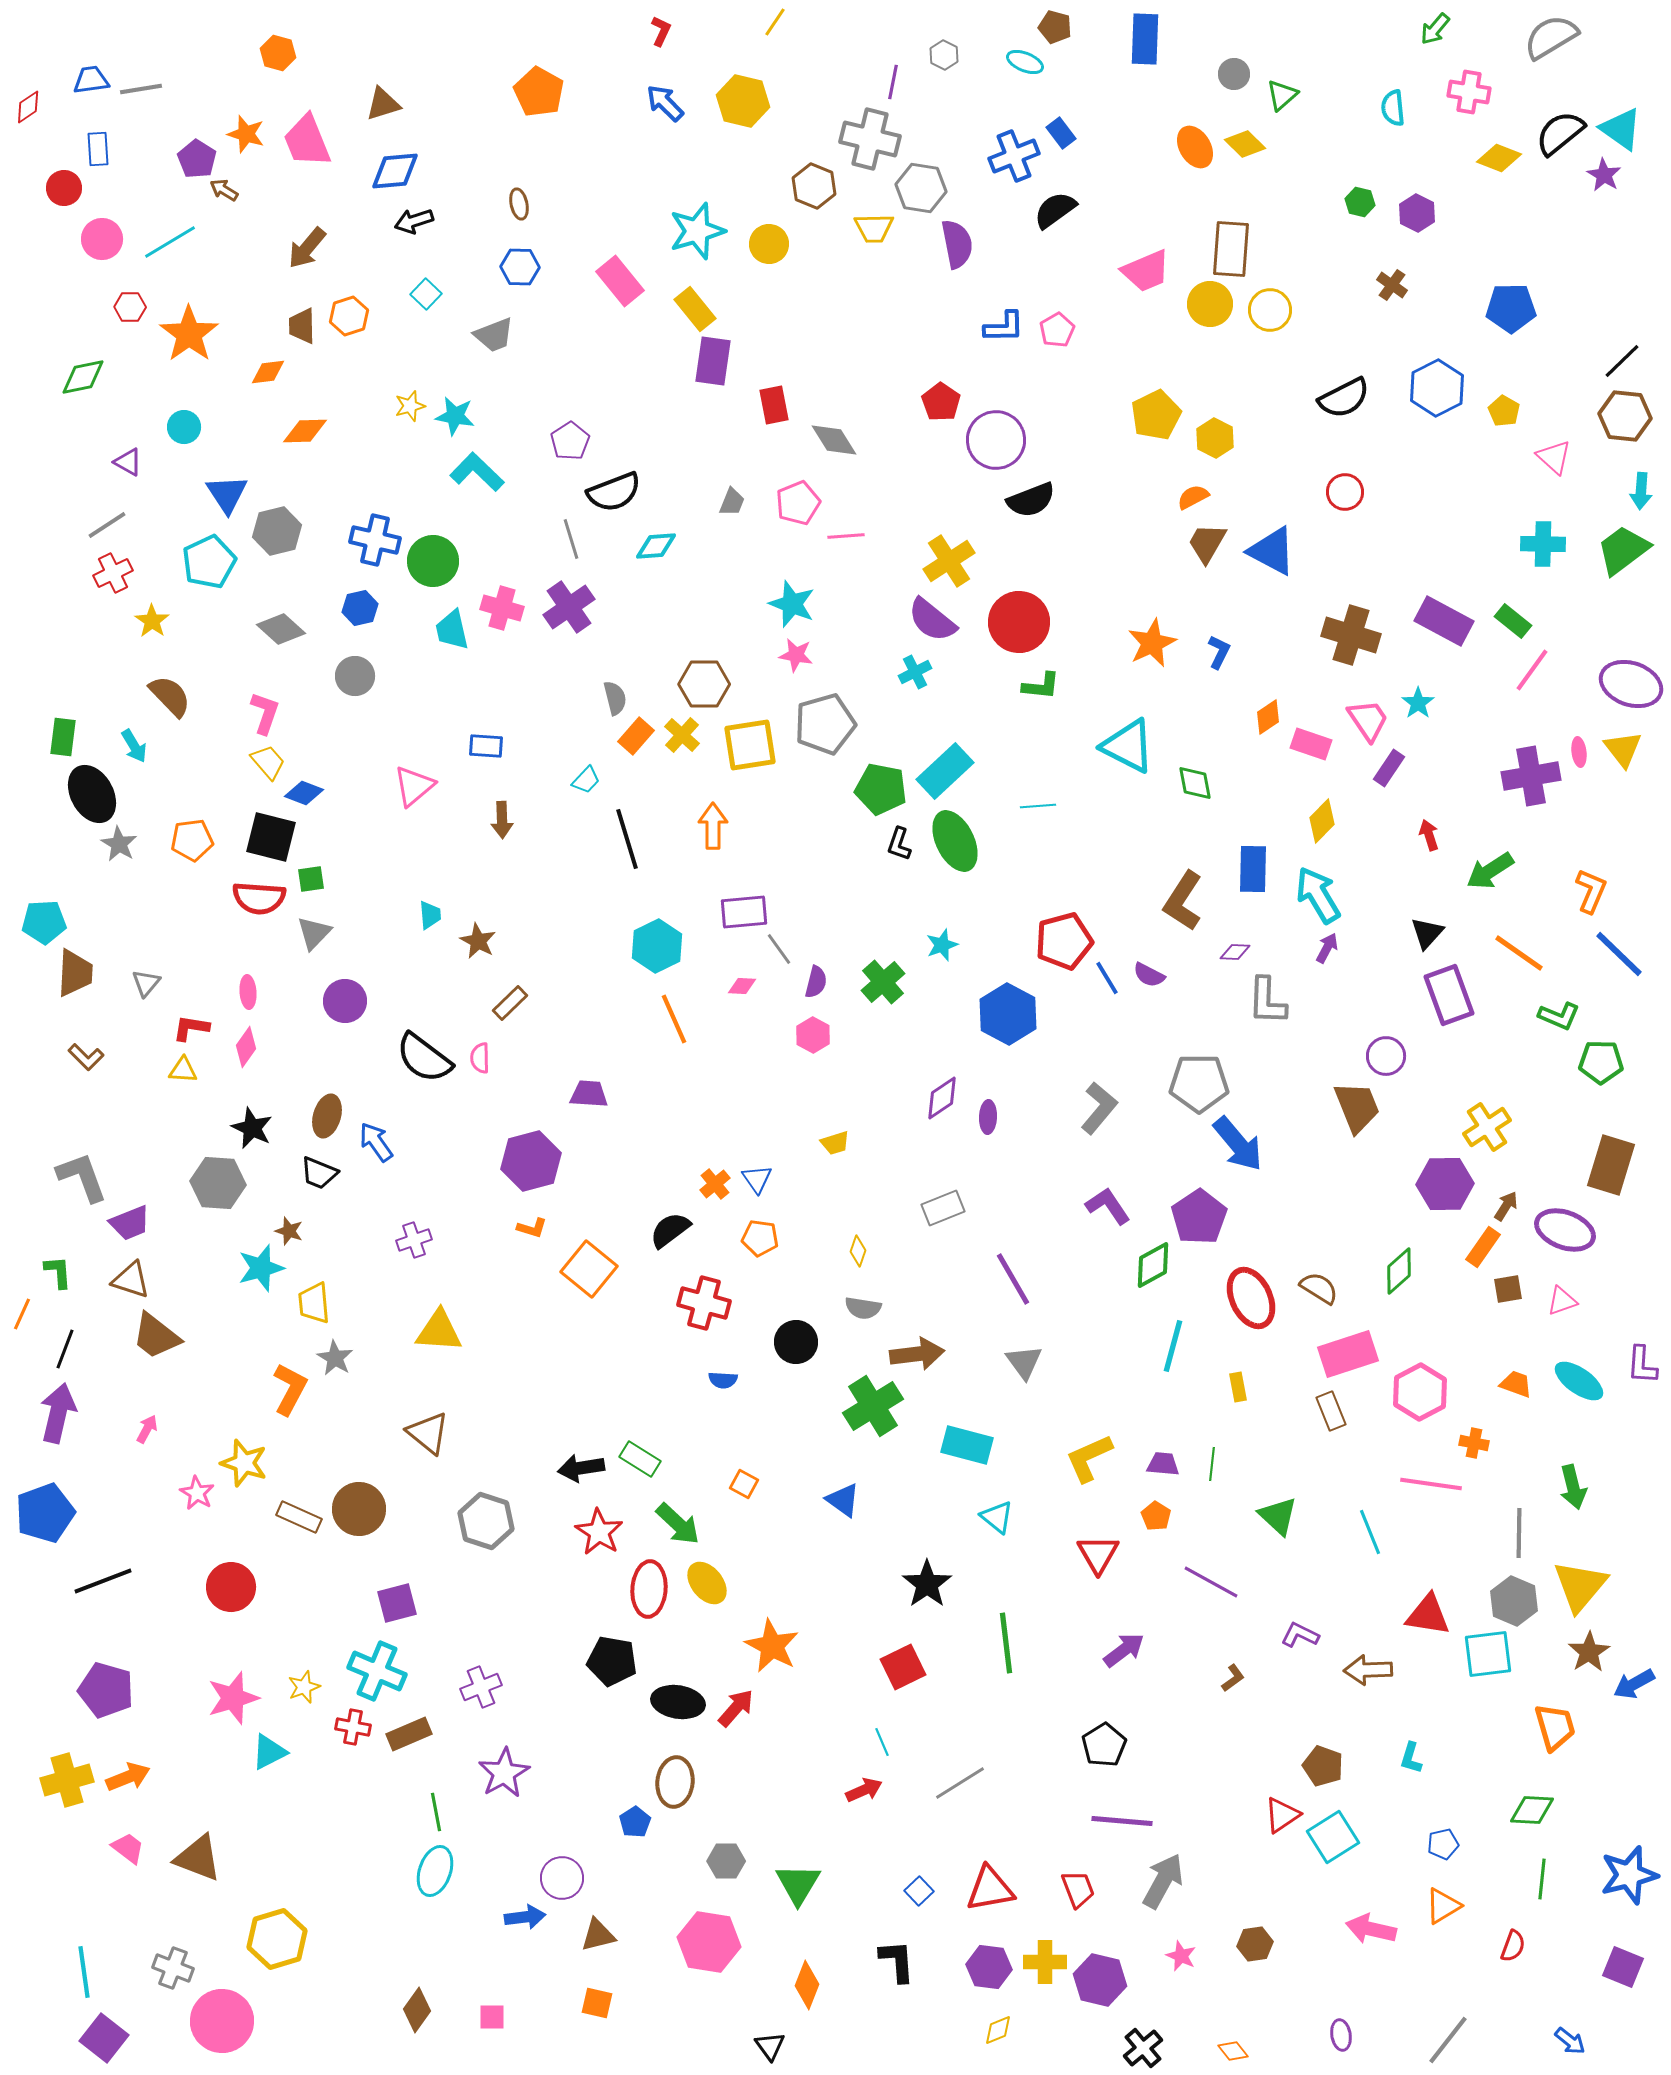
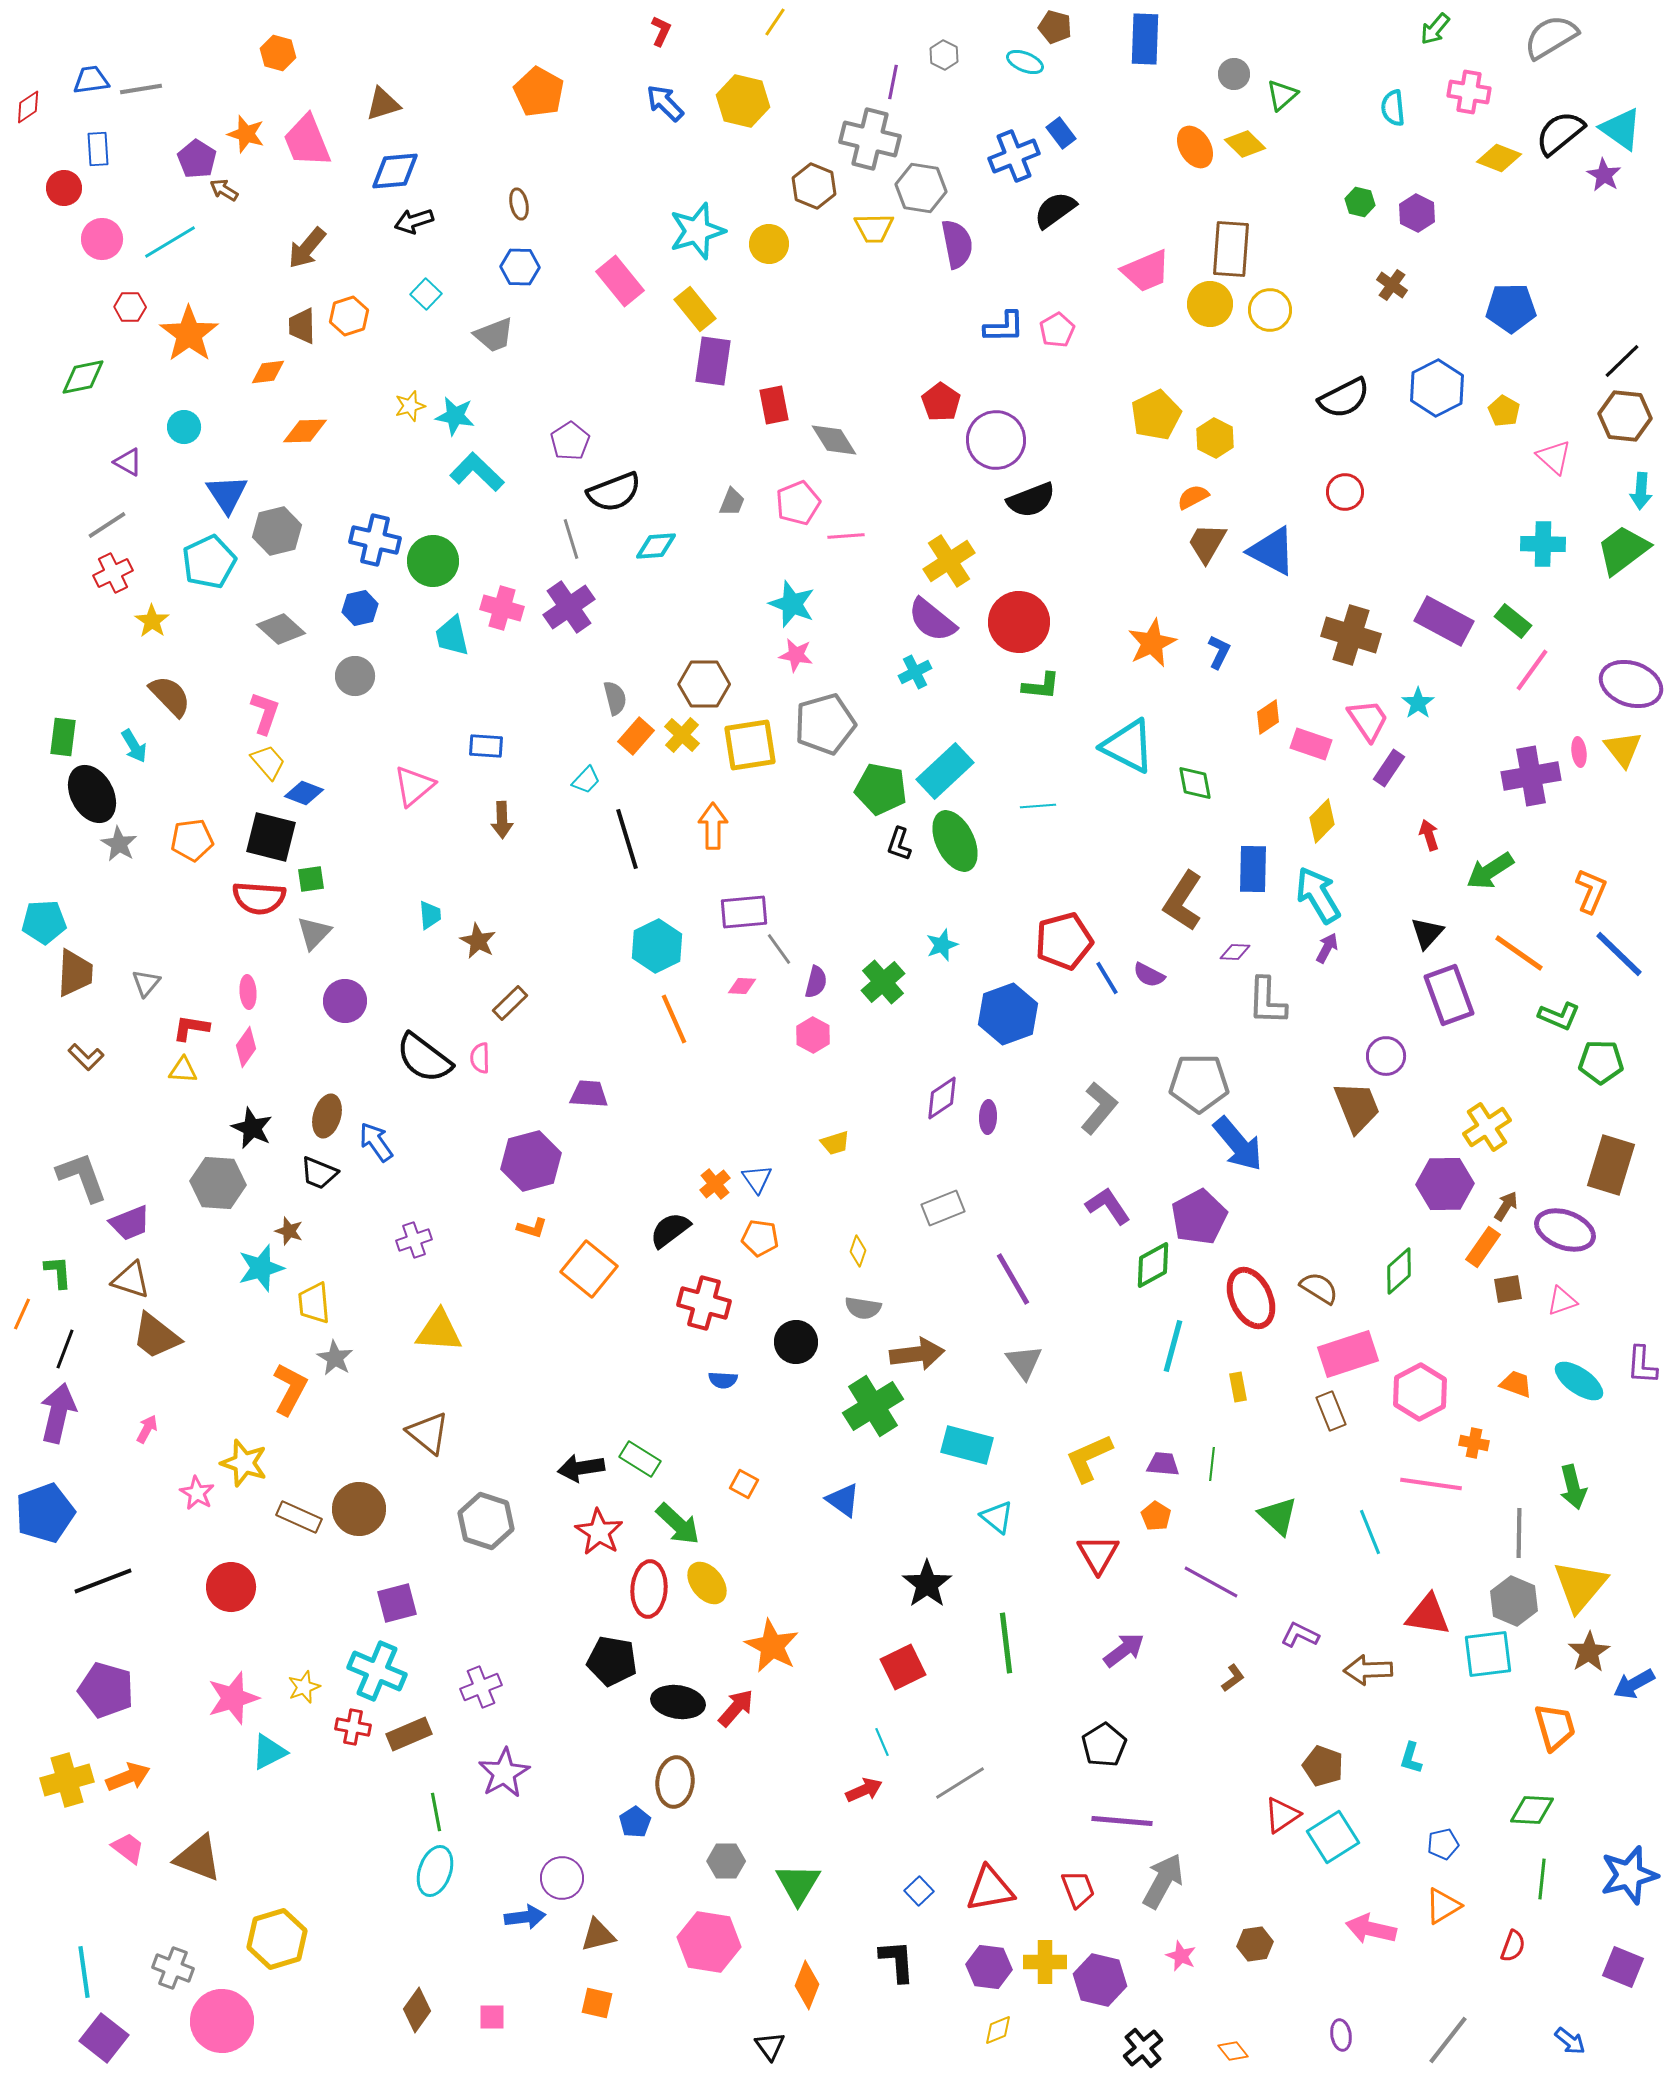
cyan trapezoid at (452, 630): moved 6 px down
blue hexagon at (1008, 1014): rotated 12 degrees clockwise
purple pentagon at (1199, 1217): rotated 6 degrees clockwise
